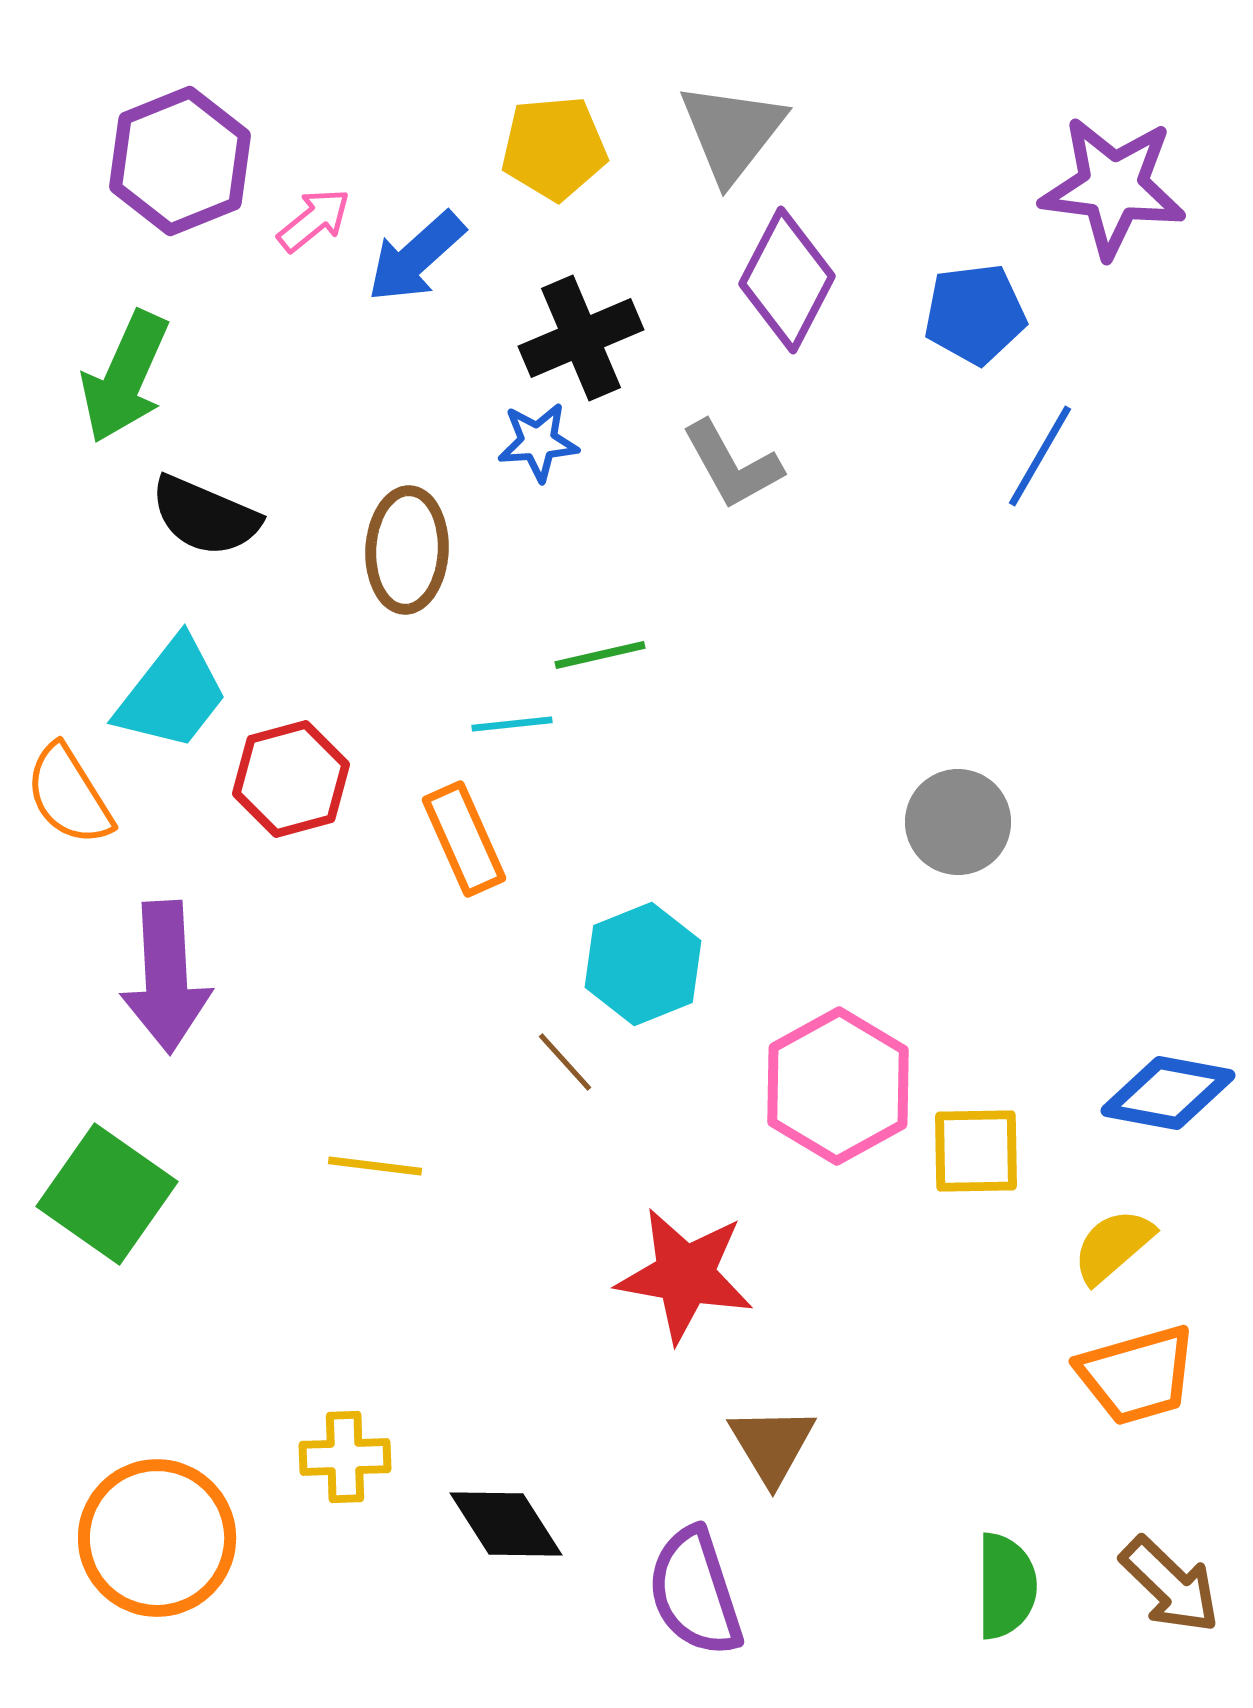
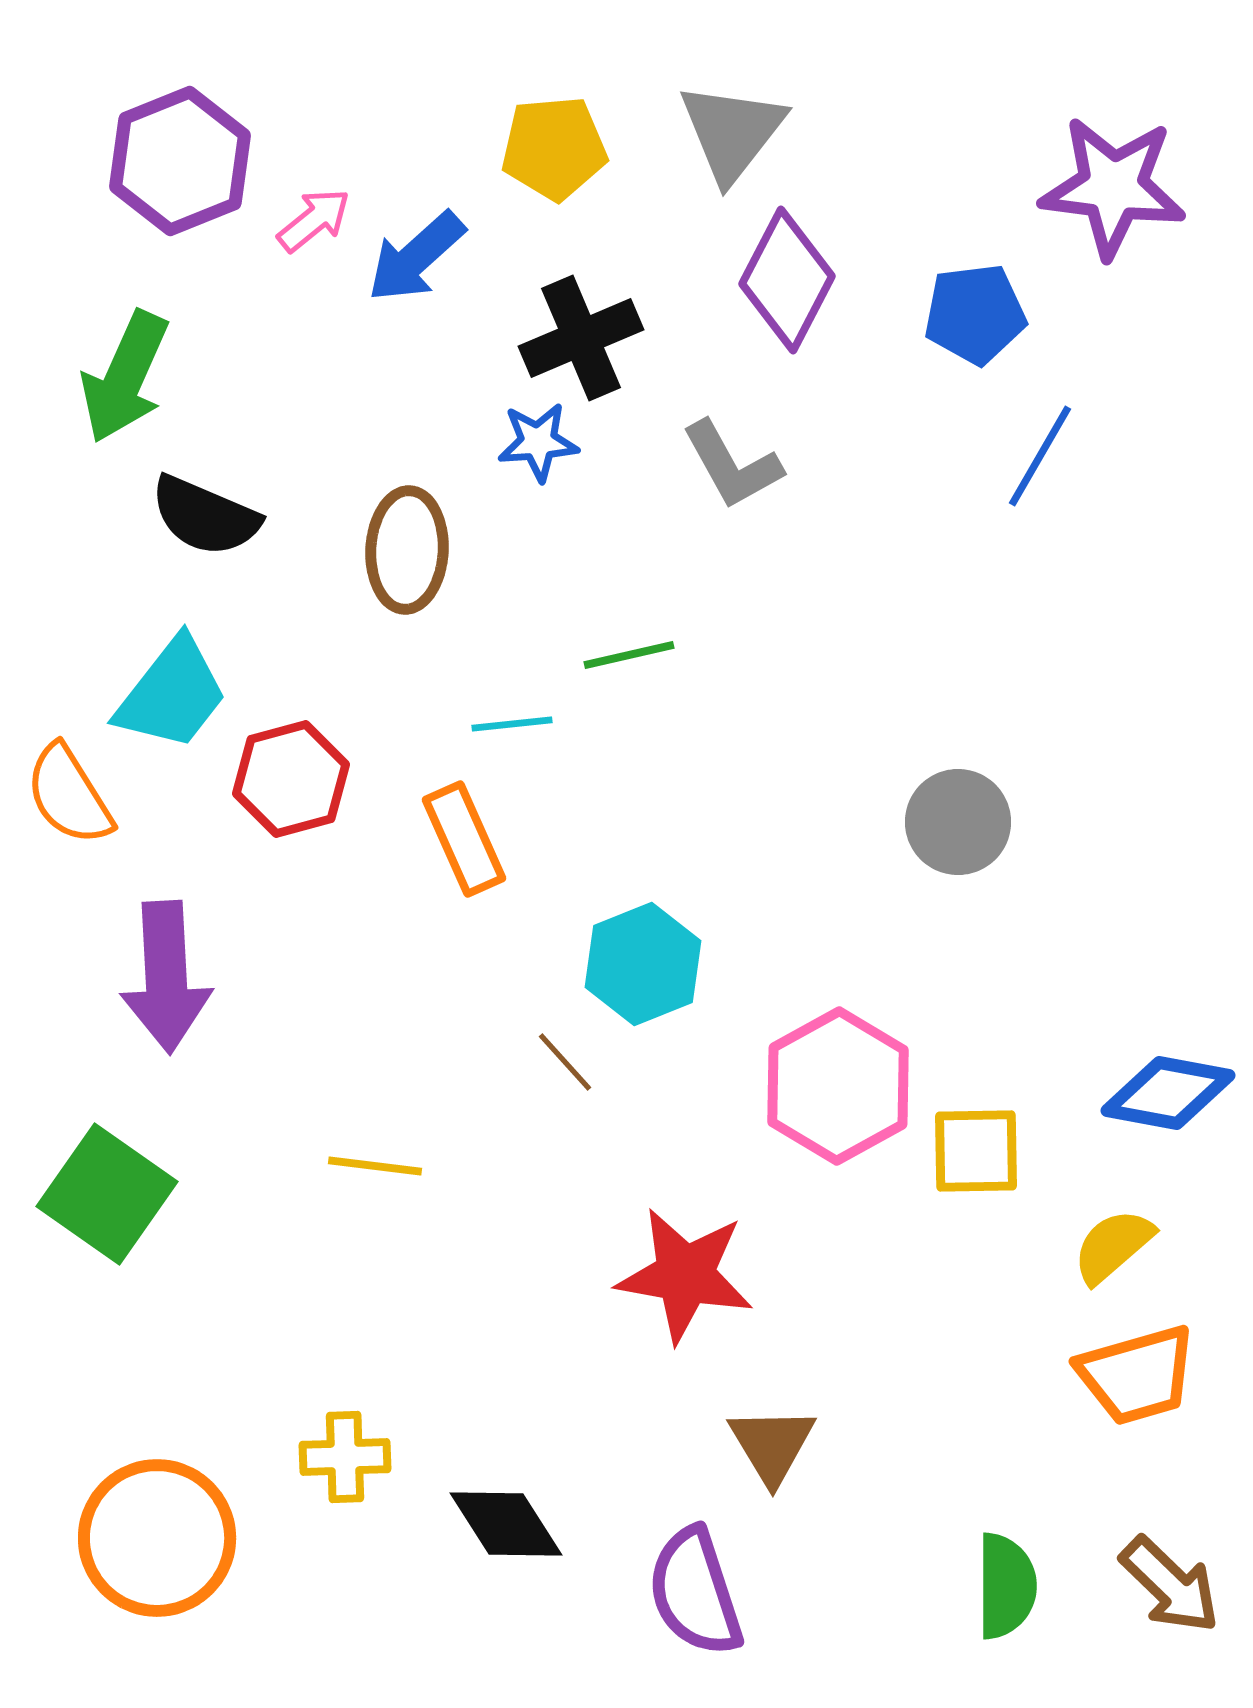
green line: moved 29 px right
